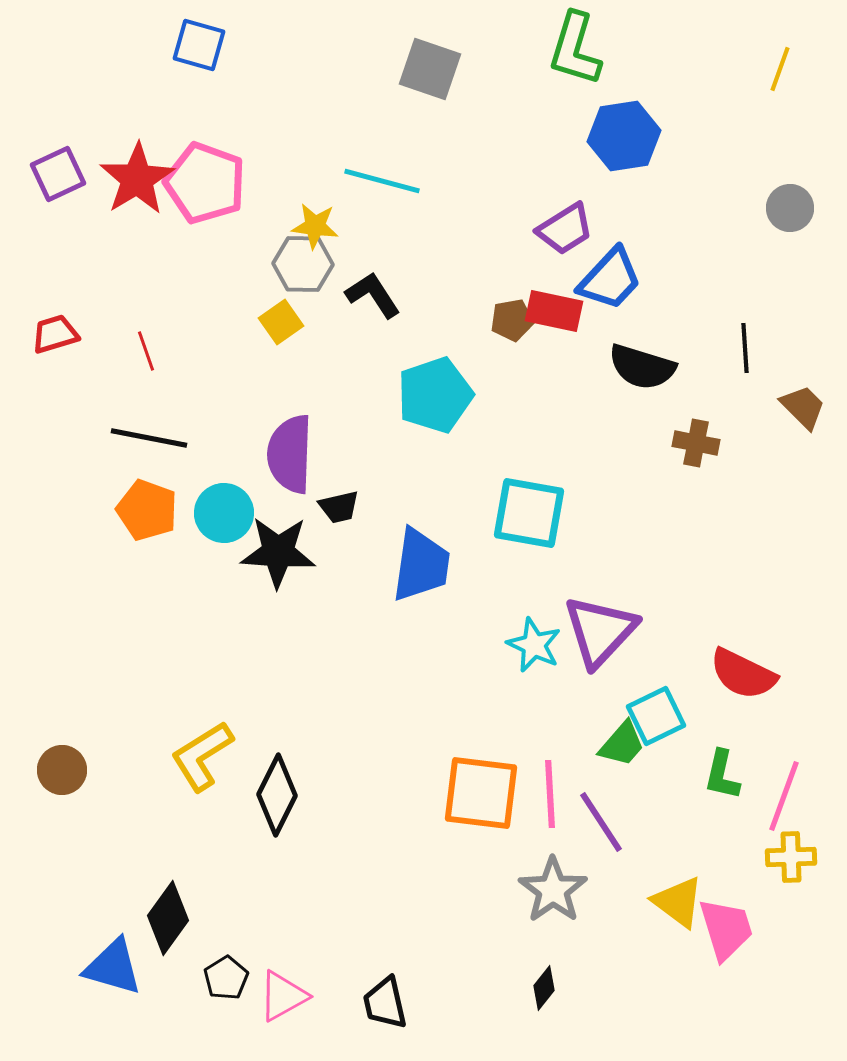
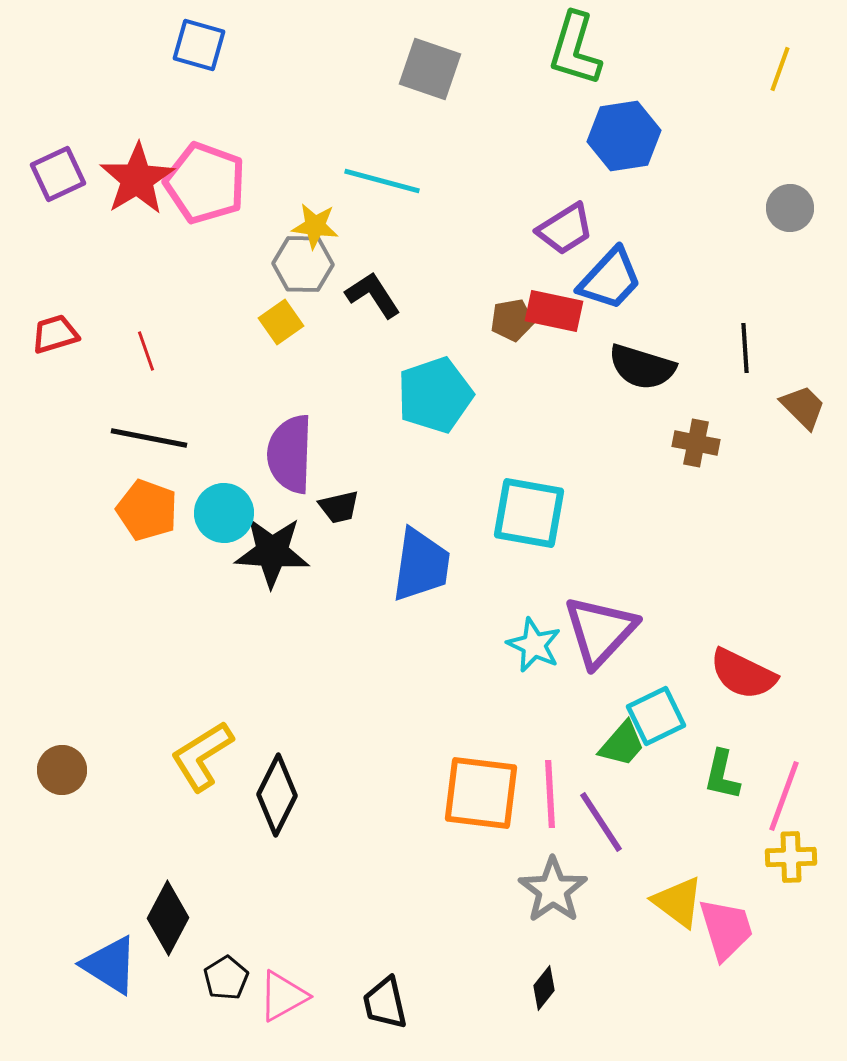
black star at (278, 552): moved 6 px left
black diamond at (168, 918): rotated 8 degrees counterclockwise
blue triangle at (113, 967): moved 3 px left, 2 px up; rotated 16 degrees clockwise
